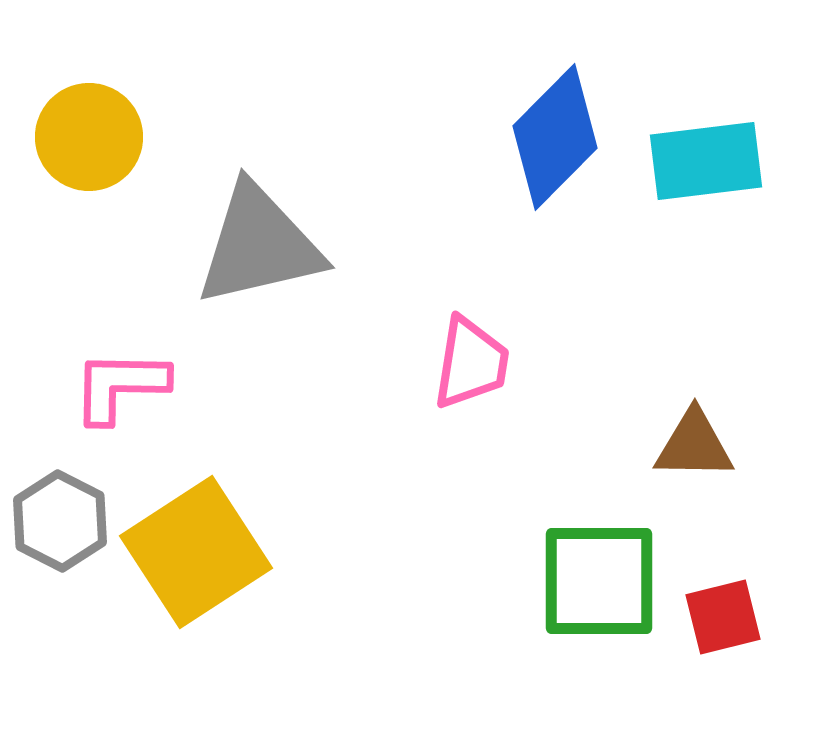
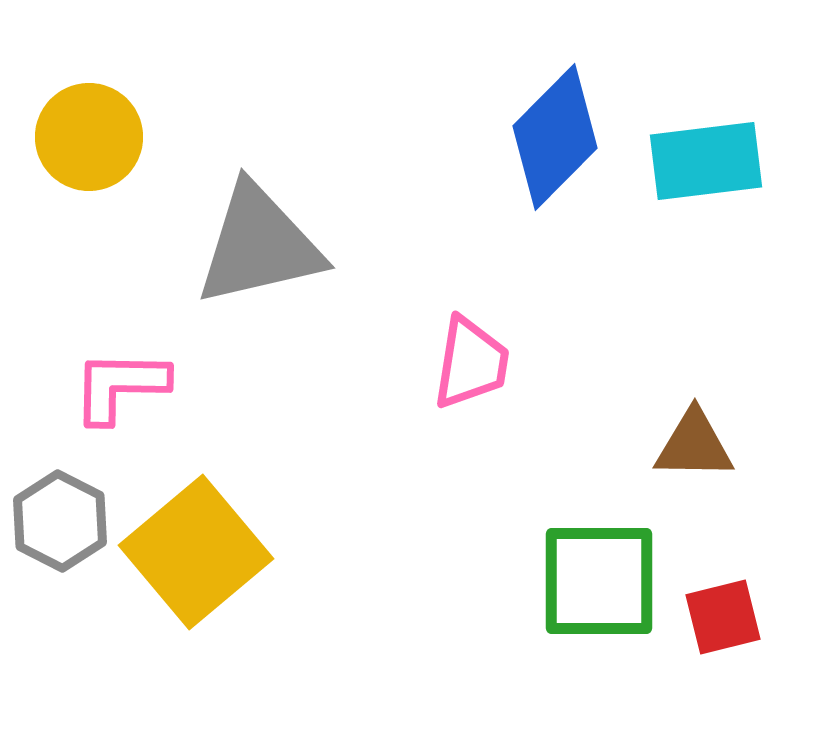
yellow square: rotated 7 degrees counterclockwise
